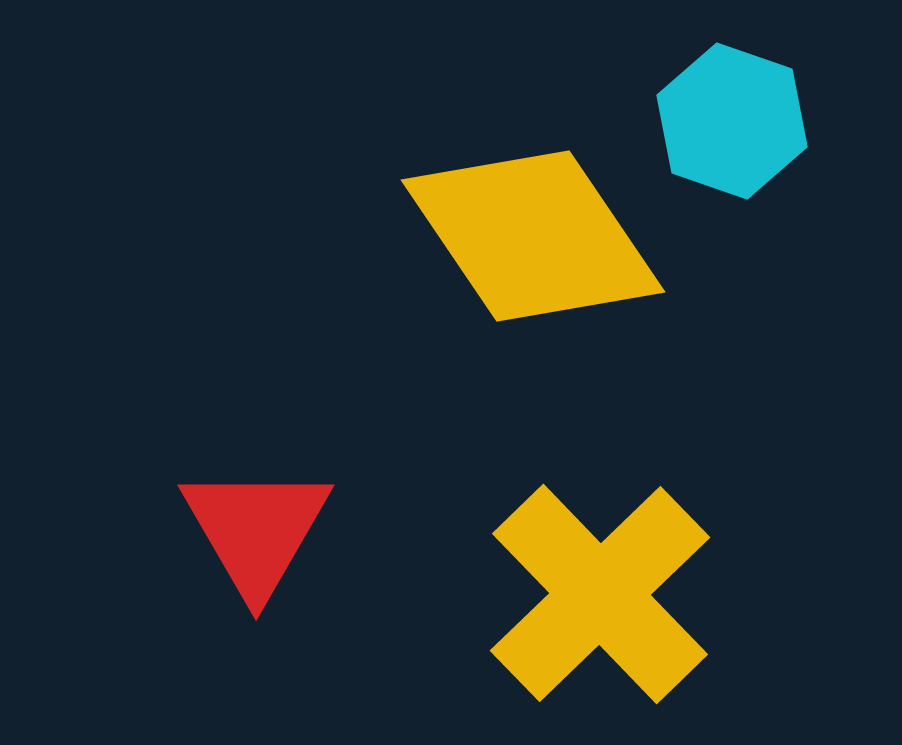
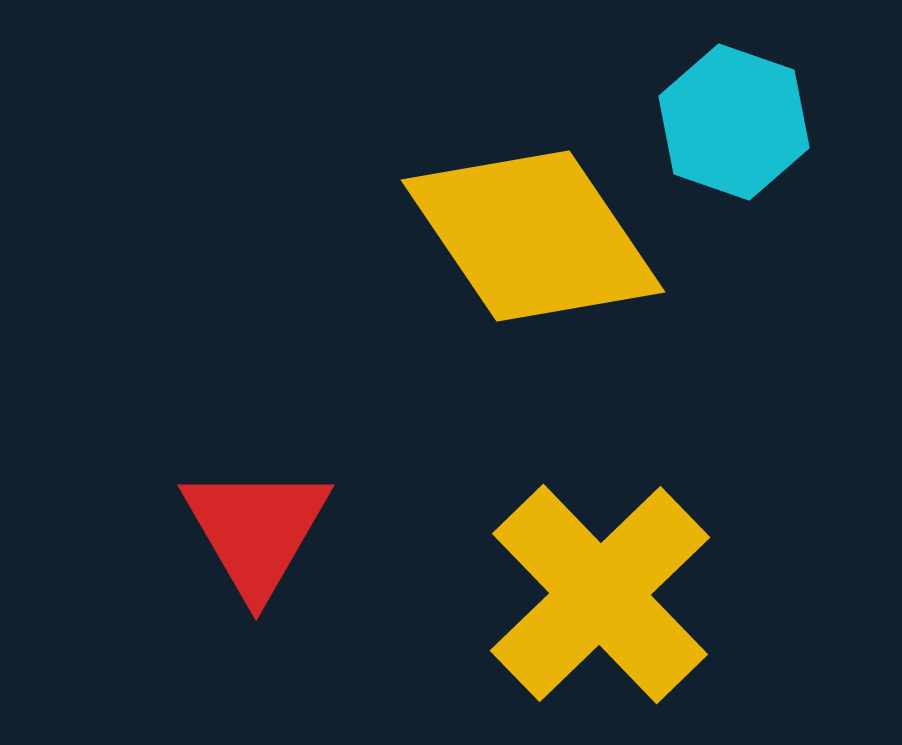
cyan hexagon: moved 2 px right, 1 px down
